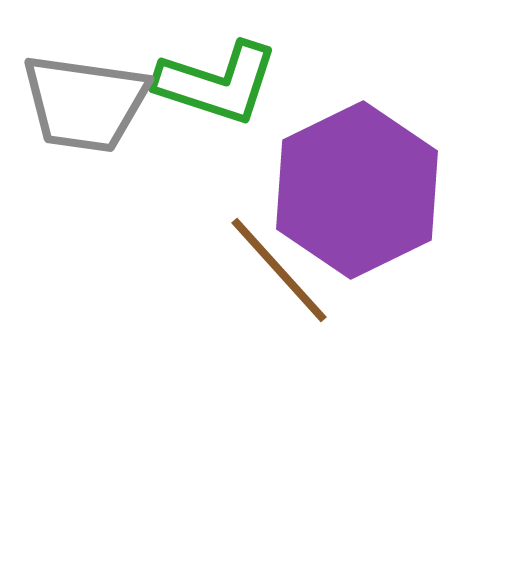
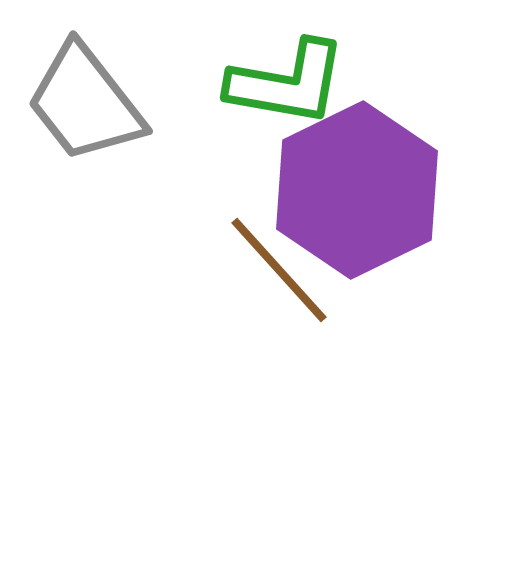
green L-shape: moved 70 px right; rotated 8 degrees counterclockwise
gray trapezoid: rotated 44 degrees clockwise
